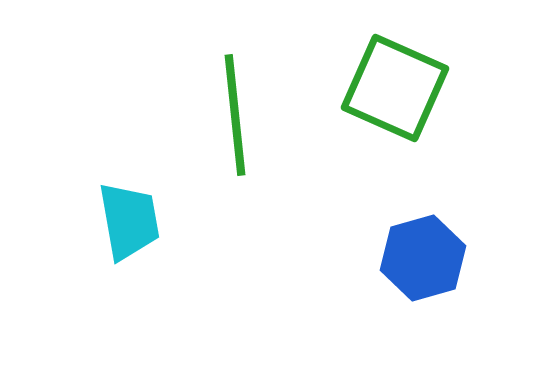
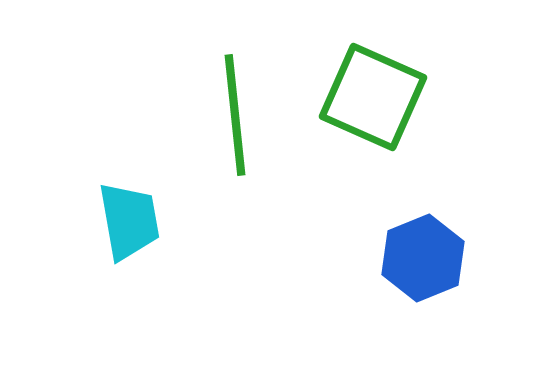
green square: moved 22 px left, 9 px down
blue hexagon: rotated 6 degrees counterclockwise
